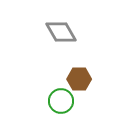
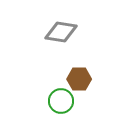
gray diamond: rotated 52 degrees counterclockwise
